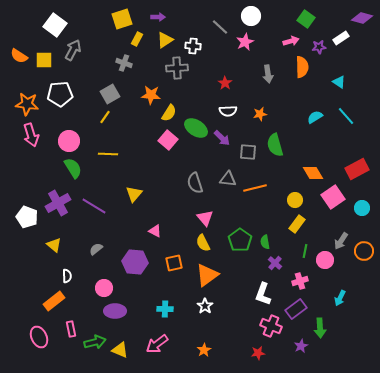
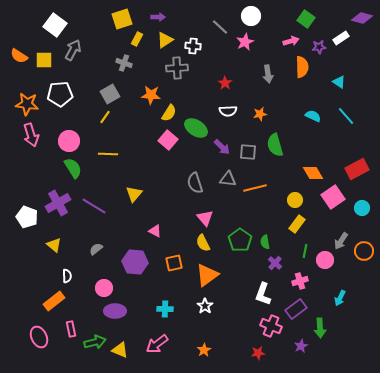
cyan semicircle at (315, 117): moved 2 px left, 1 px up; rotated 56 degrees clockwise
purple arrow at (222, 138): moved 9 px down
